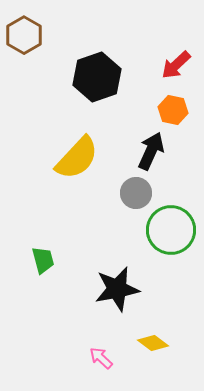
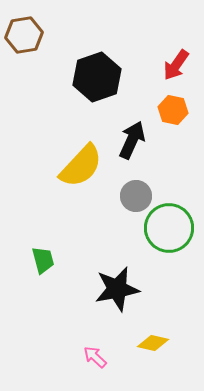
brown hexagon: rotated 21 degrees clockwise
red arrow: rotated 12 degrees counterclockwise
black arrow: moved 19 px left, 11 px up
yellow semicircle: moved 4 px right, 8 px down
gray circle: moved 3 px down
green circle: moved 2 px left, 2 px up
yellow diamond: rotated 24 degrees counterclockwise
pink arrow: moved 6 px left, 1 px up
